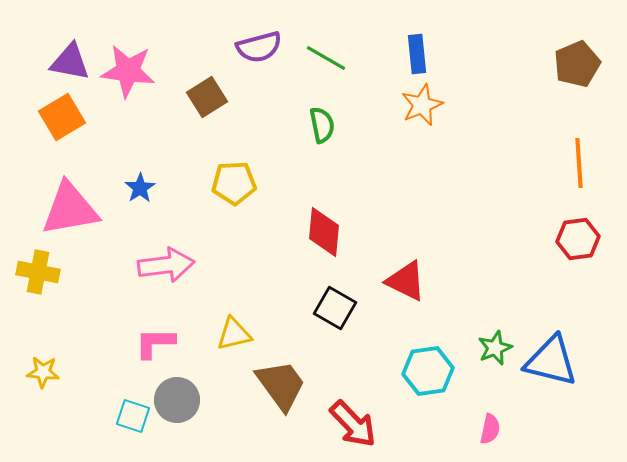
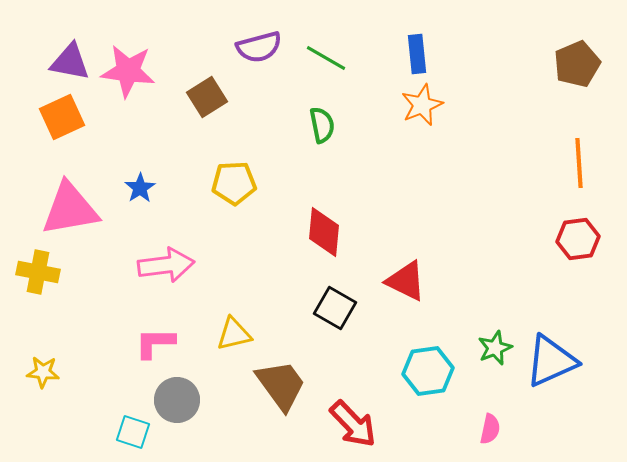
orange square: rotated 6 degrees clockwise
blue triangle: rotated 38 degrees counterclockwise
cyan square: moved 16 px down
